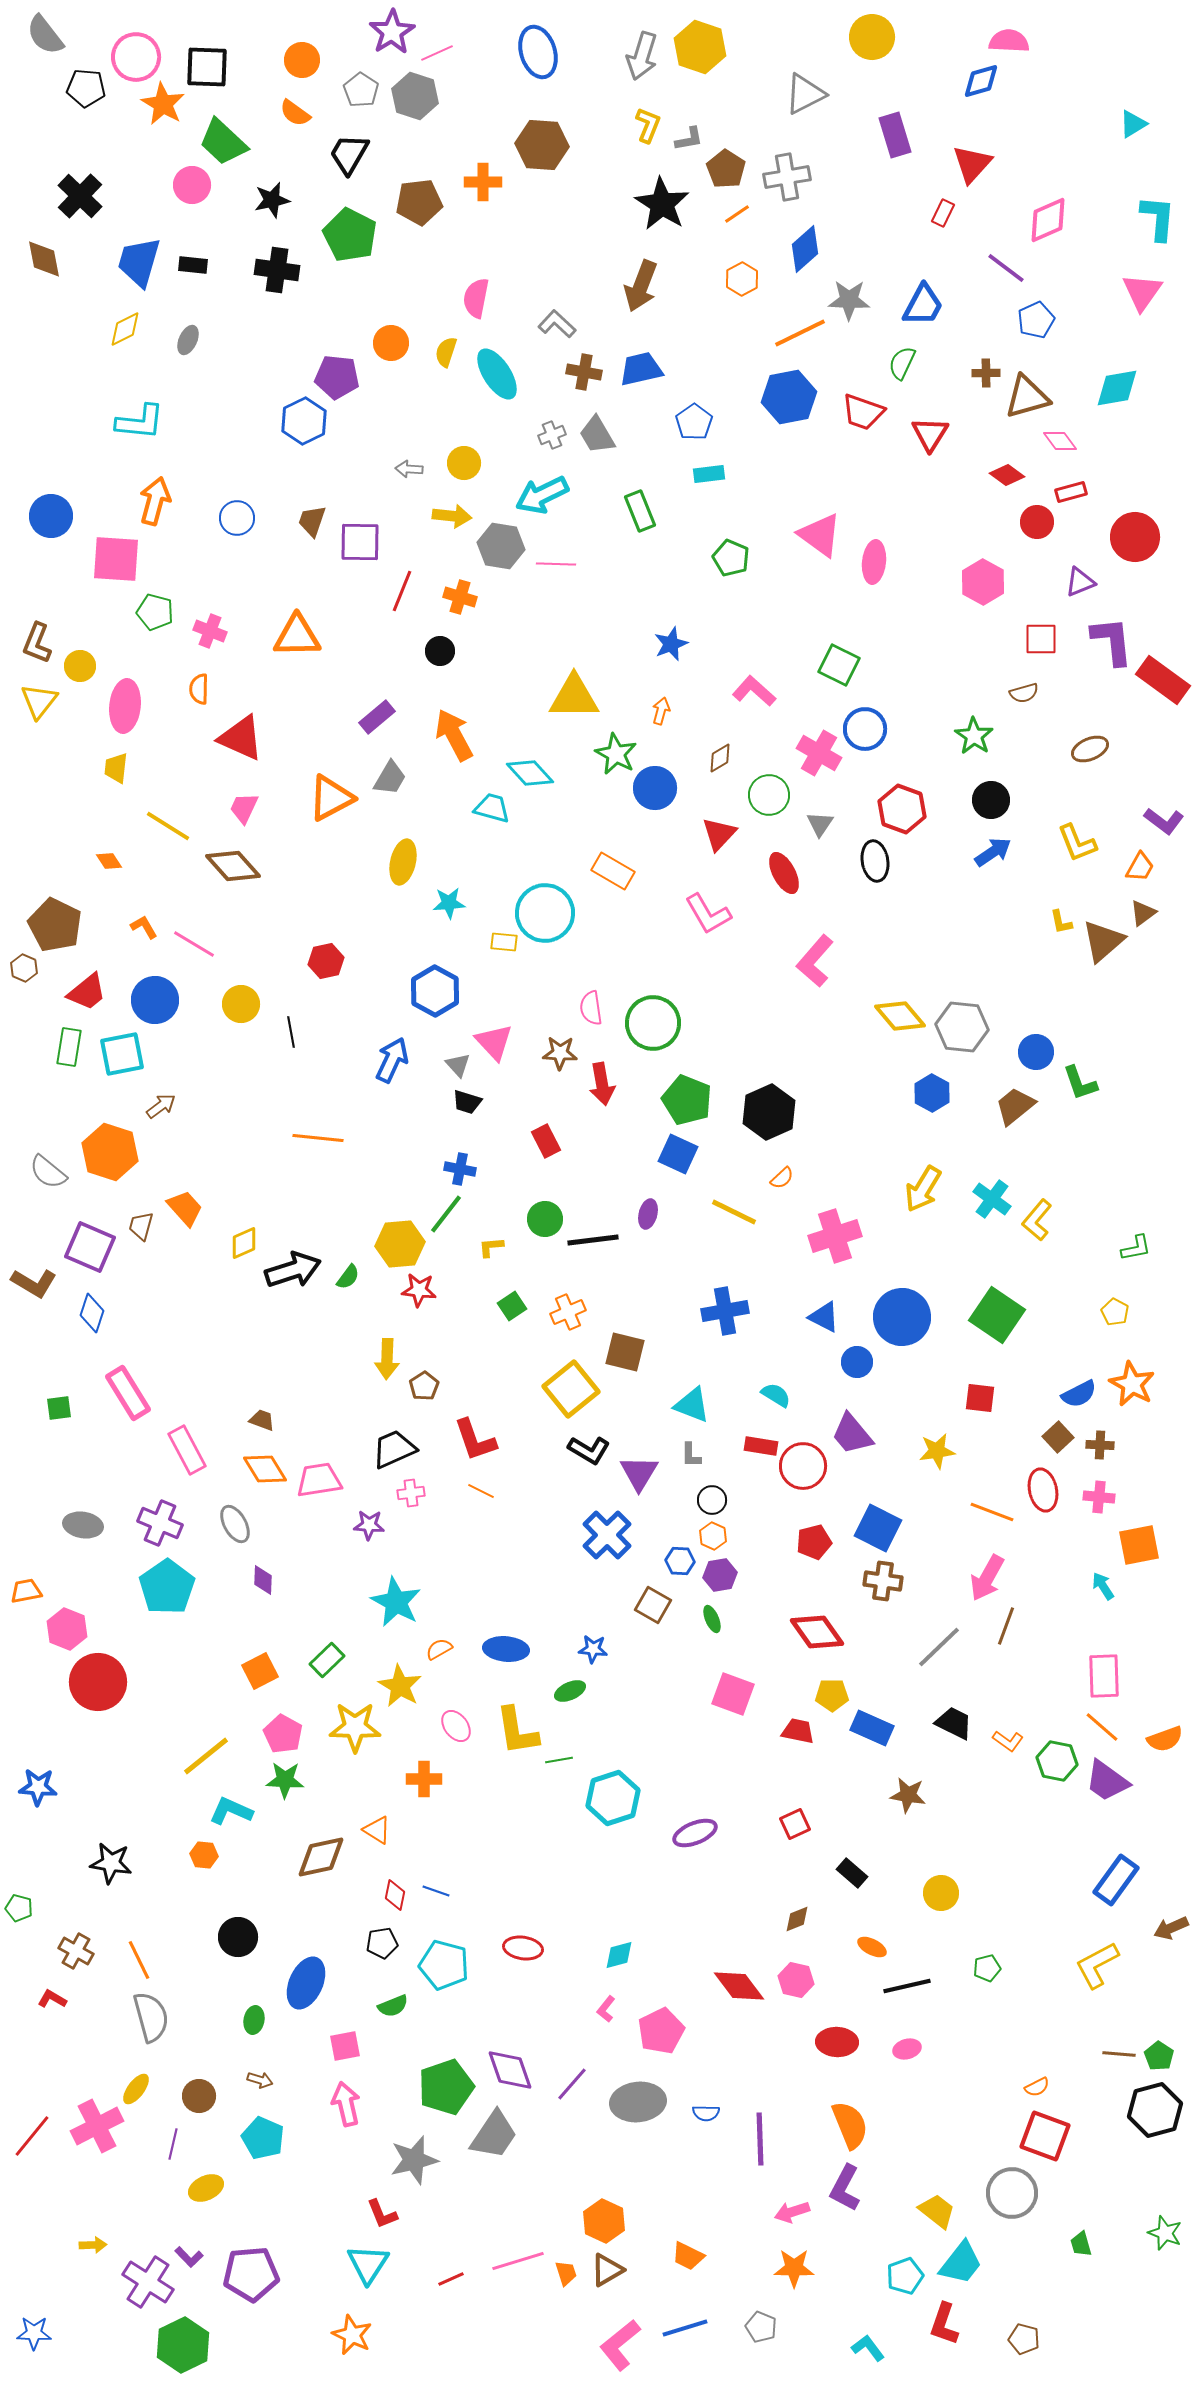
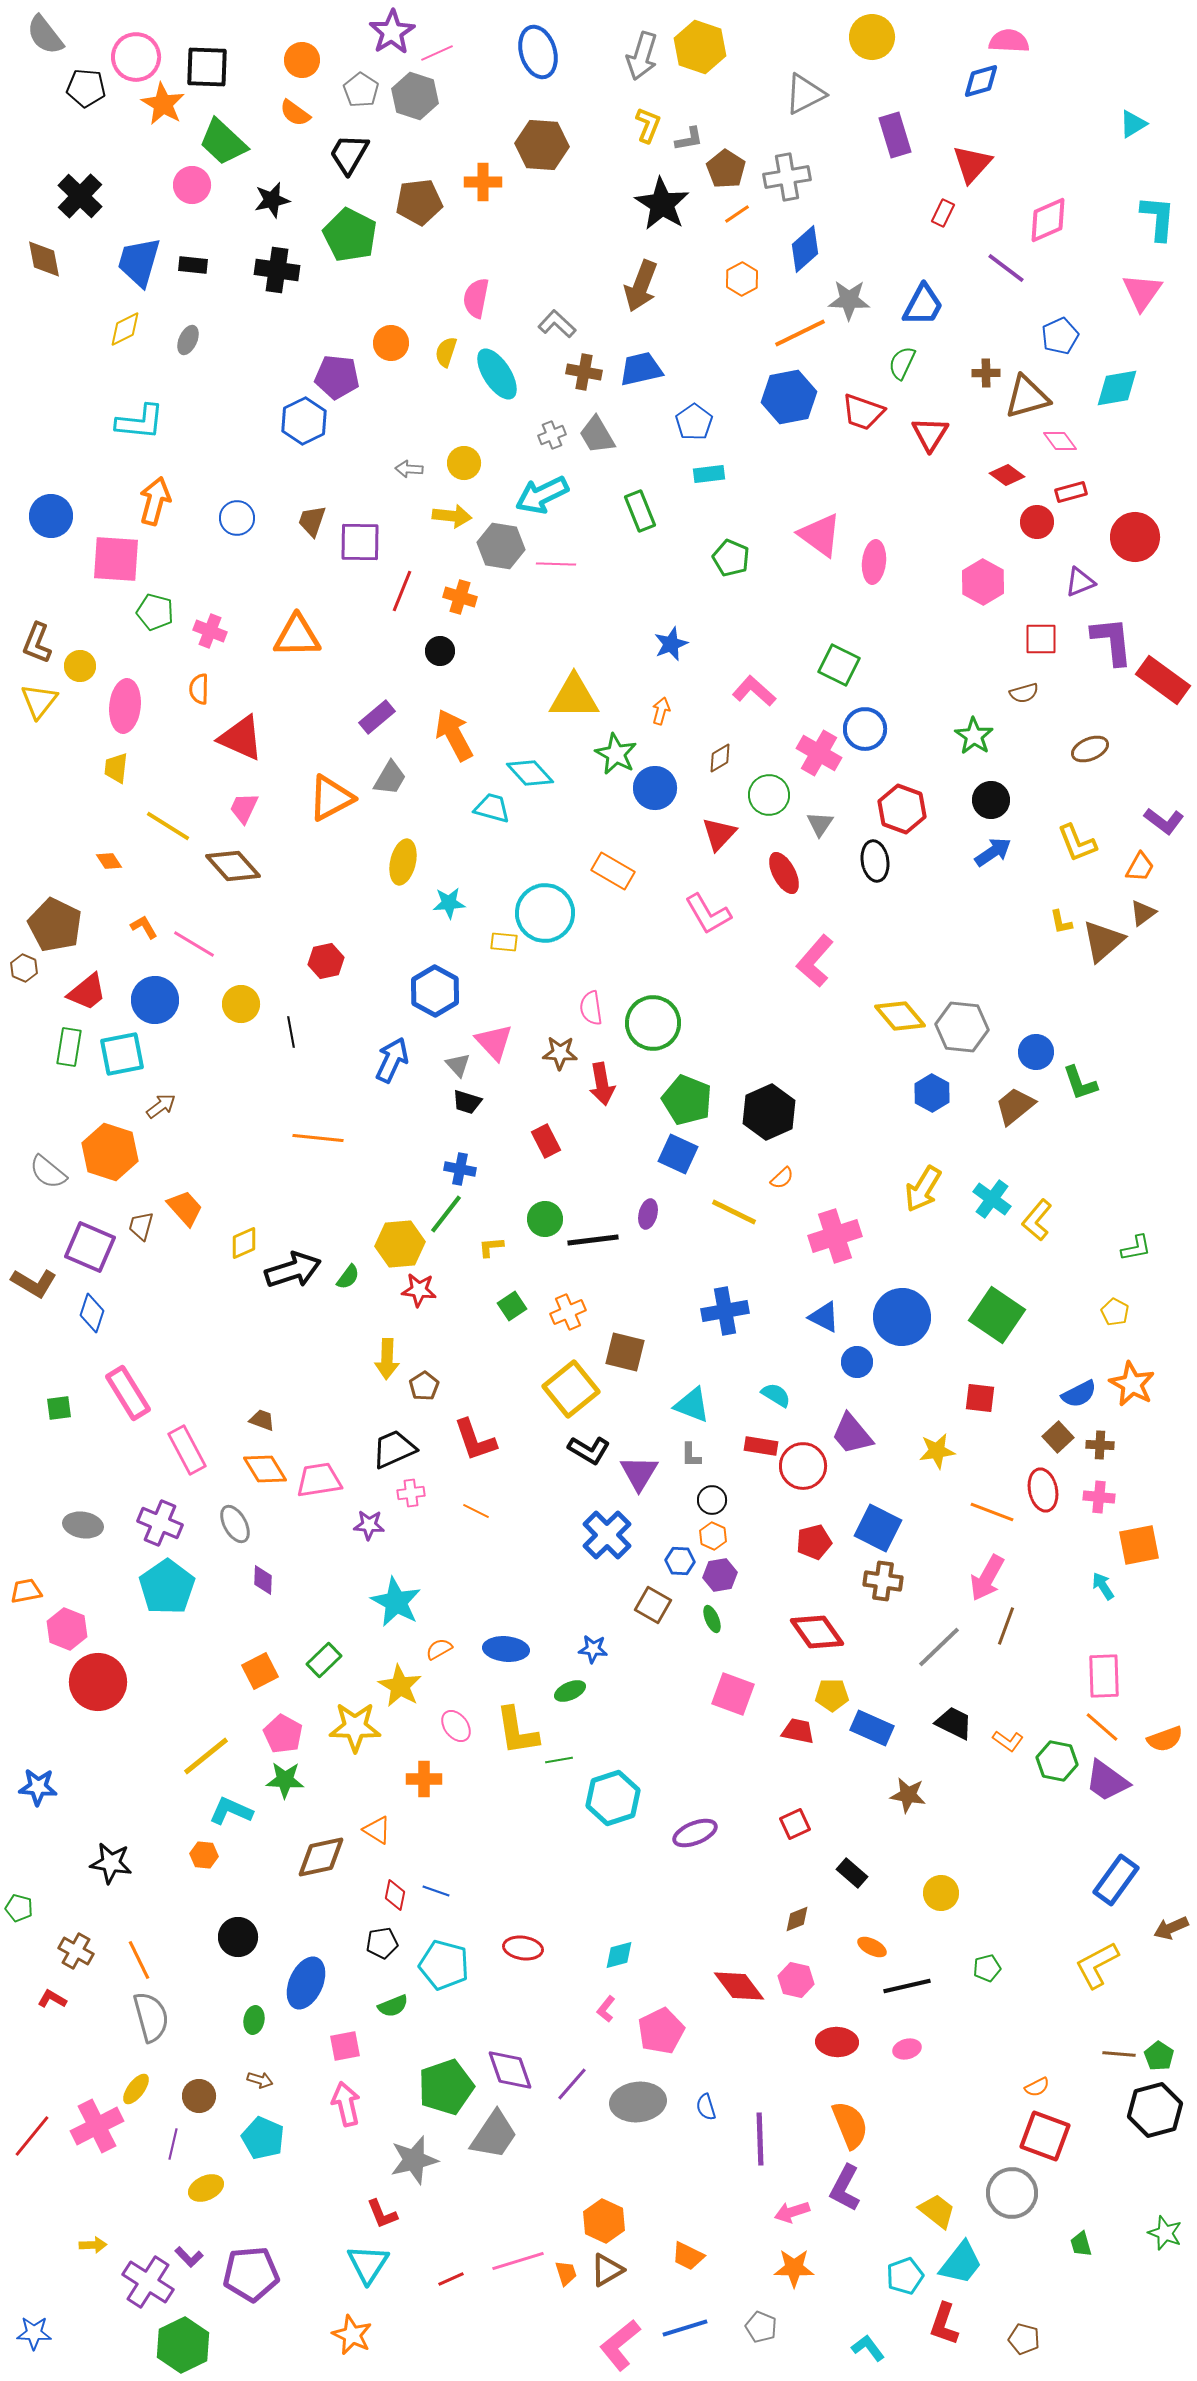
blue pentagon at (1036, 320): moved 24 px right, 16 px down
orange line at (481, 1491): moved 5 px left, 20 px down
green rectangle at (327, 1660): moved 3 px left
blue semicircle at (706, 2113): moved 6 px up; rotated 72 degrees clockwise
